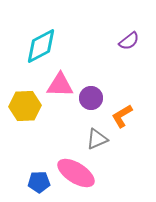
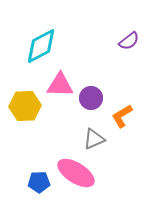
gray triangle: moved 3 px left
